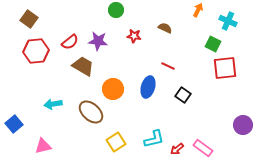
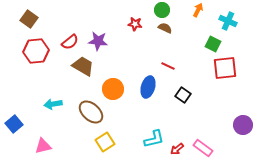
green circle: moved 46 px right
red star: moved 1 px right, 12 px up
yellow square: moved 11 px left
